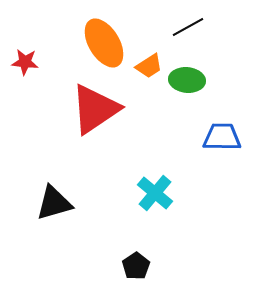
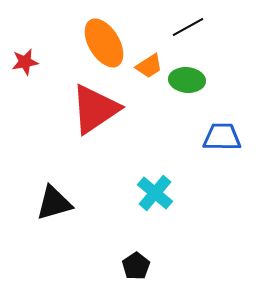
red star: rotated 16 degrees counterclockwise
